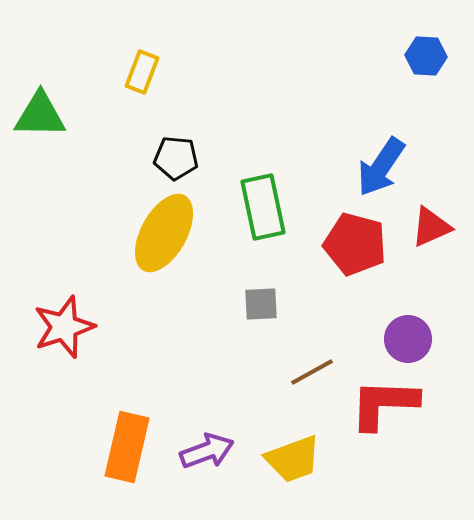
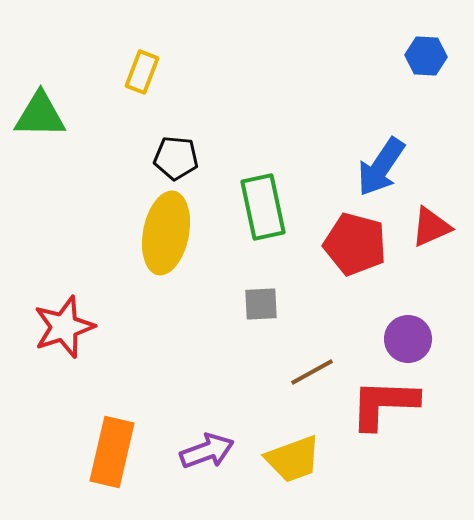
yellow ellipse: moved 2 px right; rotated 18 degrees counterclockwise
orange rectangle: moved 15 px left, 5 px down
